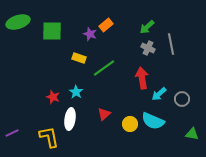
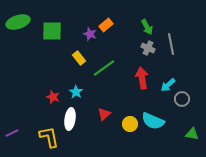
green arrow: rotated 77 degrees counterclockwise
yellow rectangle: rotated 32 degrees clockwise
cyan arrow: moved 9 px right, 9 px up
